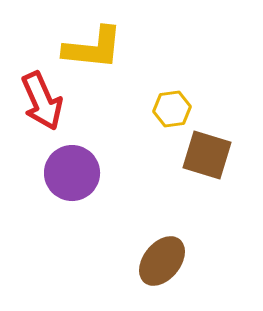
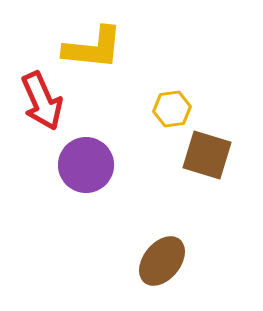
purple circle: moved 14 px right, 8 px up
